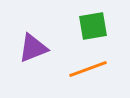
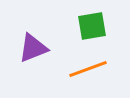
green square: moved 1 px left
